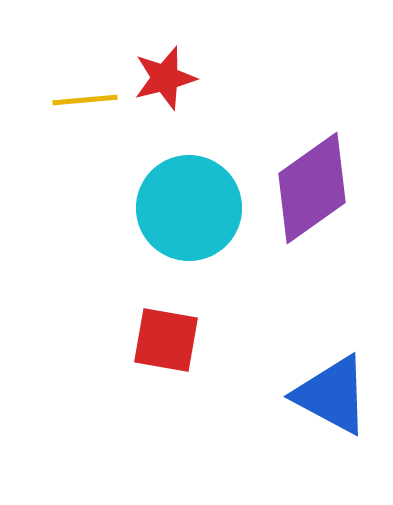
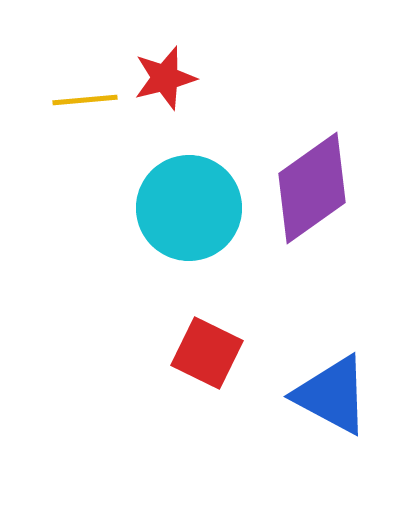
red square: moved 41 px right, 13 px down; rotated 16 degrees clockwise
